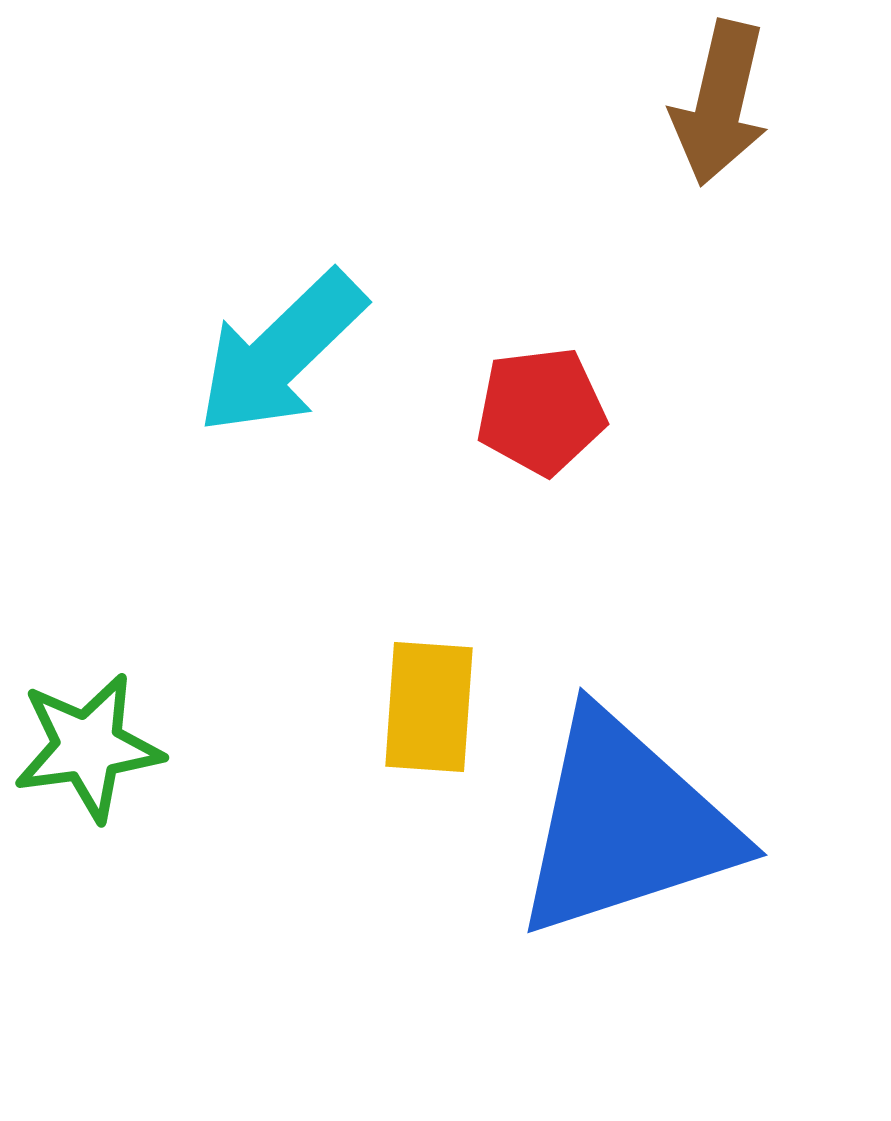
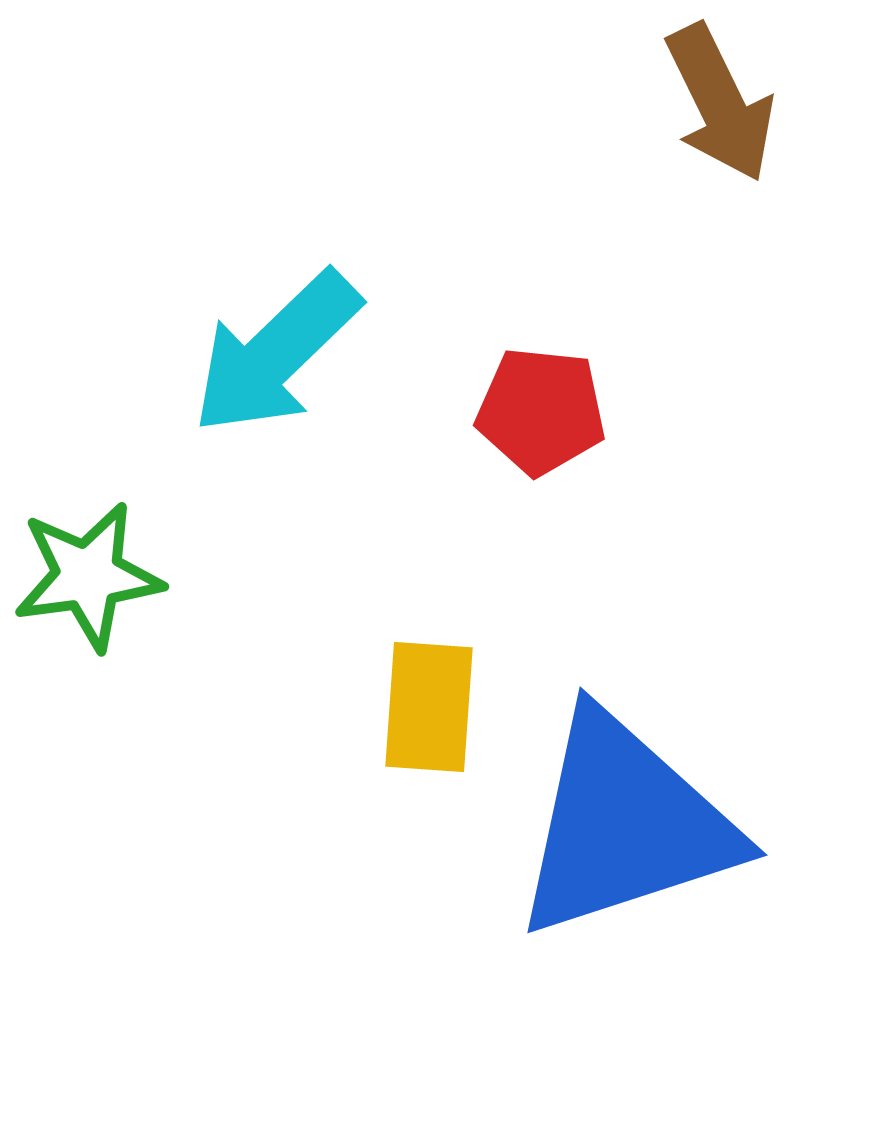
brown arrow: rotated 39 degrees counterclockwise
cyan arrow: moved 5 px left
red pentagon: rotated 13 degrees clockwise
green star: moved 171 px up
